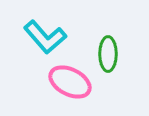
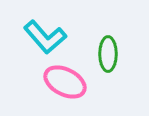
pink ellipse: moved 5 px left
